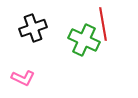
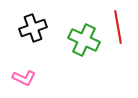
red line: moved 15 px right, 3 px down
pink L-shape: moved 1 px right
